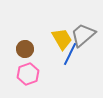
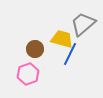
gray trapezoid: moved 11 px up
yellow trapezoid: rotated 45 degrees counterclockwise
brown circle: moved 10 px right
